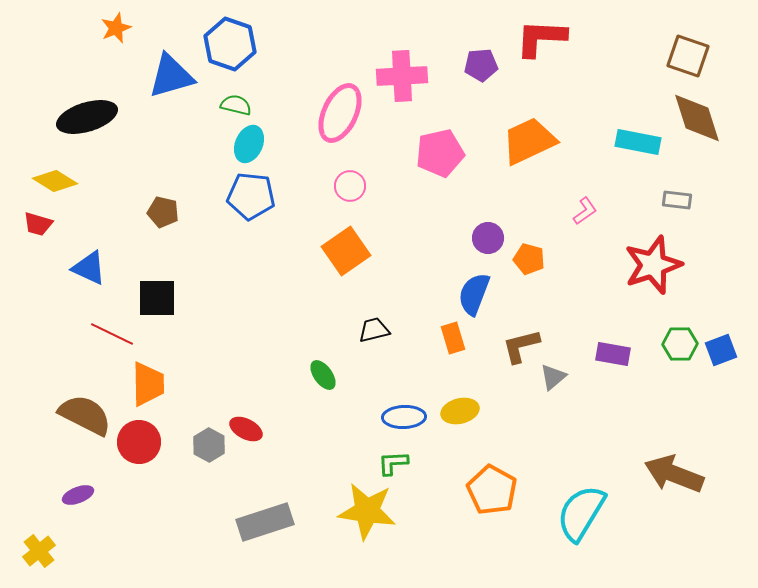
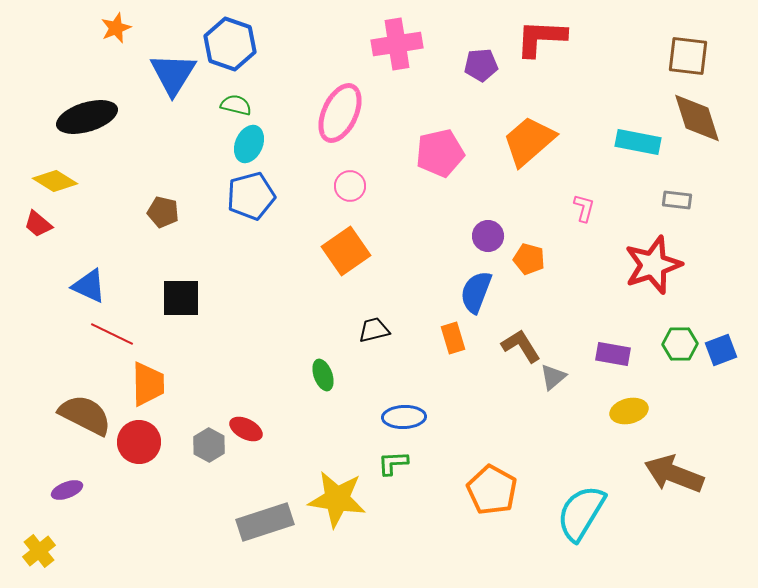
brown square at (688, 56): rotated 12 degrees counterclockwise
blue triangle at (171, 76): moved 2 px right, 2 px up; rotated 42 degrees counterclockwise
pink cross at (402, 76): moved 5 px left, 32 px up; rotated 6 degrees counterclockwise
orange trapezoid at (529, 141): rotated 16 degrees counterclockwise
blue pentagon at (251, 196): rotated 21 degrees counterclockwise
pink L-shape at (585, 211): moved 1 px left, 3 px up; rotated 40 degrees counterclockwise
red trapezoid at (38, 224): rotated 24 degrees clockwise
purple circle at (488, 238): moved 2 px up
blue triangle at (89, 268): moved 18 px down
blue semicircle at (474, 294): moved 2 px right, 2 px up
black square at (157, 298): moved 24 px right
brown L-shape at (521, 346): rotated 72 degrees clockwise
green ellipse at (323, 375): rotated 16 degrees clockwise
yellow ellipse at (460, 411): moved 169 px right
purple ellipse at (78, 495): moved 11 px left, 5 px up
yellow star at (367, 511): moved 30 px left, 12 px up
